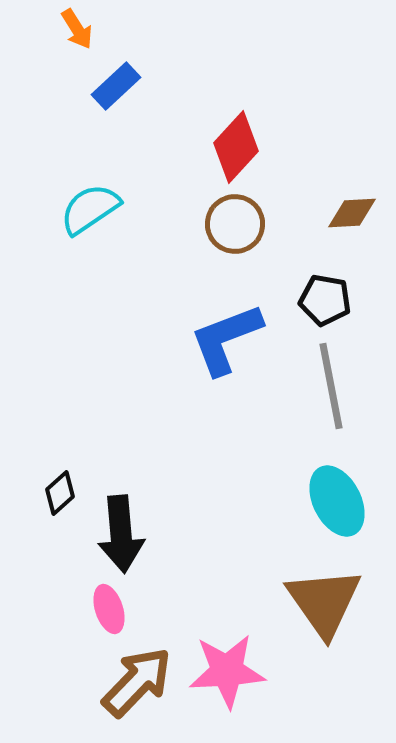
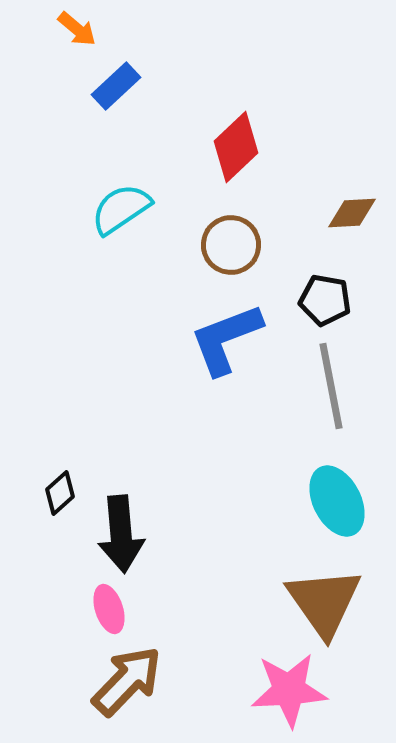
orange arrow: rotated 18 degrees counterclockwise
red diamond: rotated 4 degrees clockwise
cyan semicircle: moved 31 px right
brown circle: moved 4 px left, 21 px down
pink star: moved 62 px right, 19 px down
brown arrow: moved 10 px left, 1 px up
